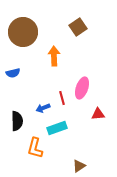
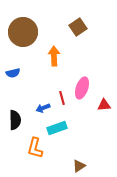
red triangle: moved 6 px right, 9 px up
black semicircle: moved 2 px left, 1 px up
